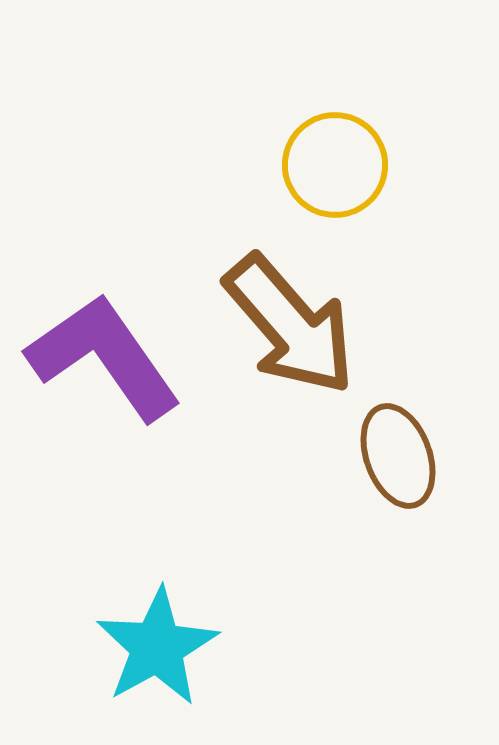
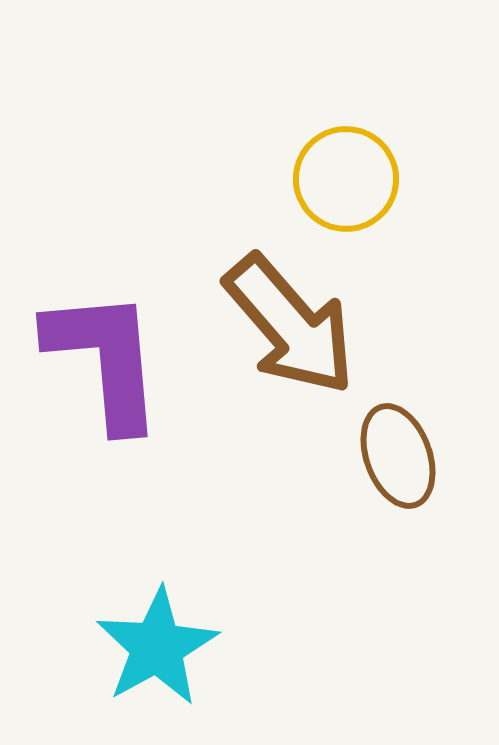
yellow circle: moved 11 px right, 14 px down
purple L-shape: moved 1 px right, 2 px down; rotated 30 degrees clockwise
